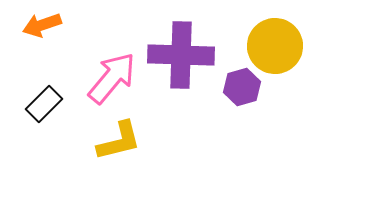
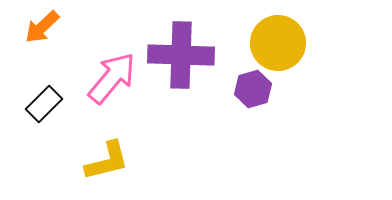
orange arrow: moved 2 px down; rotated 24 degrees counterclockwise
yellow circle: moved 3 px right, 3 px up
purple hexagon: moved 11 px right, 2 px down
yellow L-shape: moved 12 px left, 20 px down
